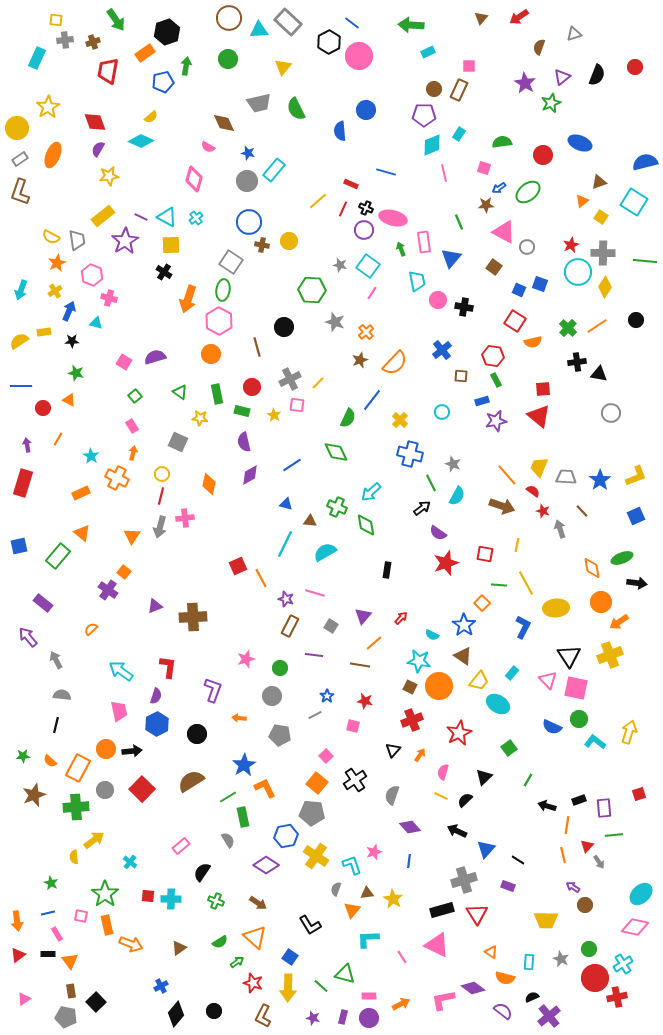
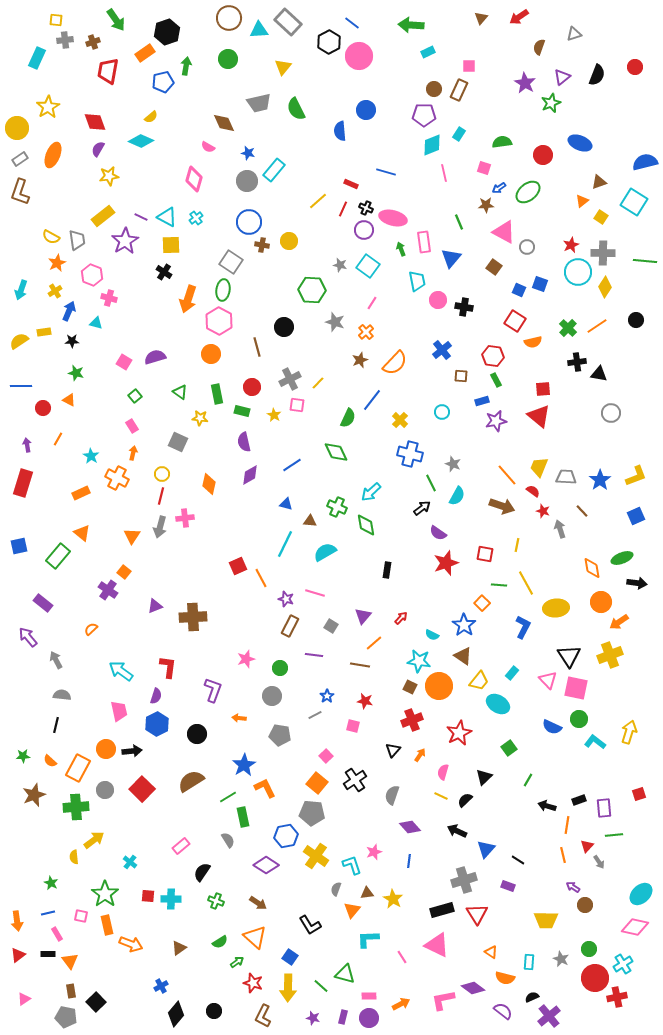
pink line at (372, 293): moved 10 px down
